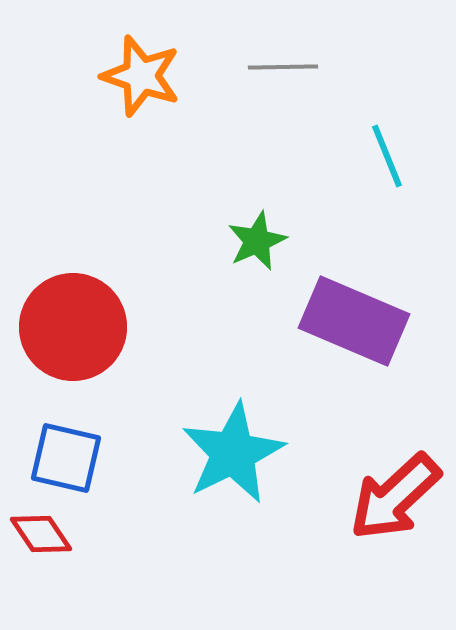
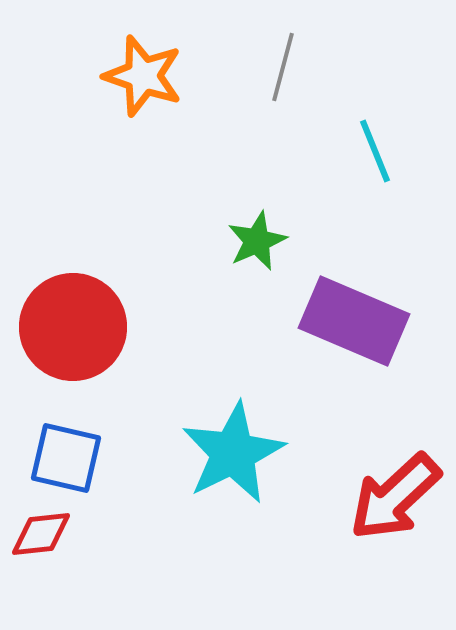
gray line: rotated 74 degrees counterclockwise
orange star: moved 2 px right
cyan line: moved 12 px left, 5 px up
red diamond: rotated 62 degrees counterclockwise
